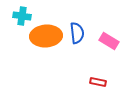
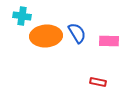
blue semicircle: rotated 25 degrees counterclockwise
pink rectangle: rotated 30 degrees counterclockwise
